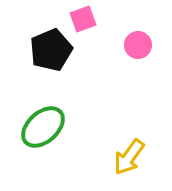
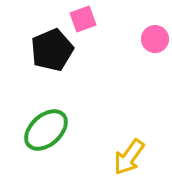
pink circle: moved 17 px right, 6 px up
black pentagon: moved 1 px right
green ellipse: moved 3 px right, 3 px down
